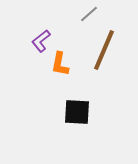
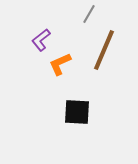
gray line: rotated 18 degrees counterclockwise
purple L-shape: moved 1 px up
orange L-shape: rotated 55 degrees clockwise
